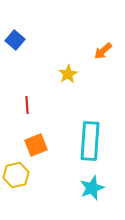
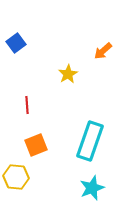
blue square: moved 1 px right, 3 px down; rotated 12 degrees clockwise
cyan rectangle: rotated 15 degrees clockwise
yellow hexagon: moved 2 px down; rotated 20 degrees clockwise
